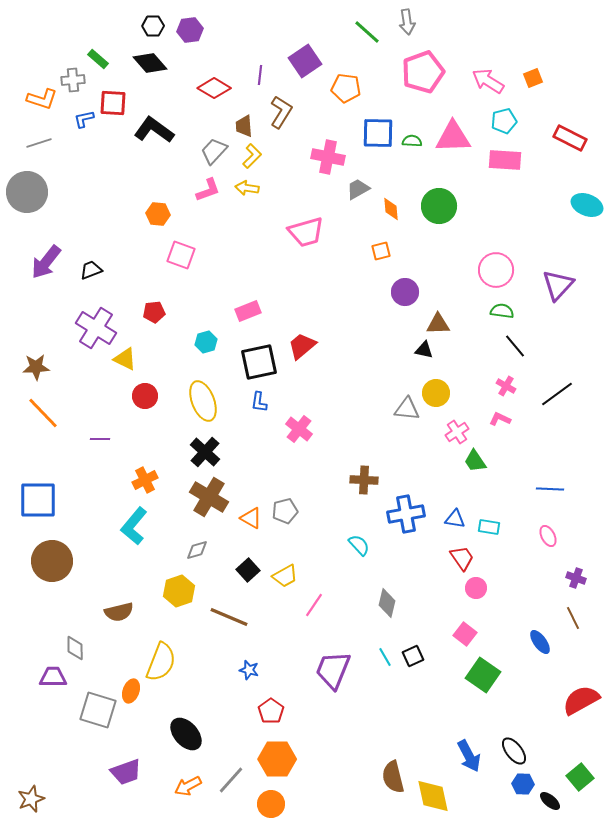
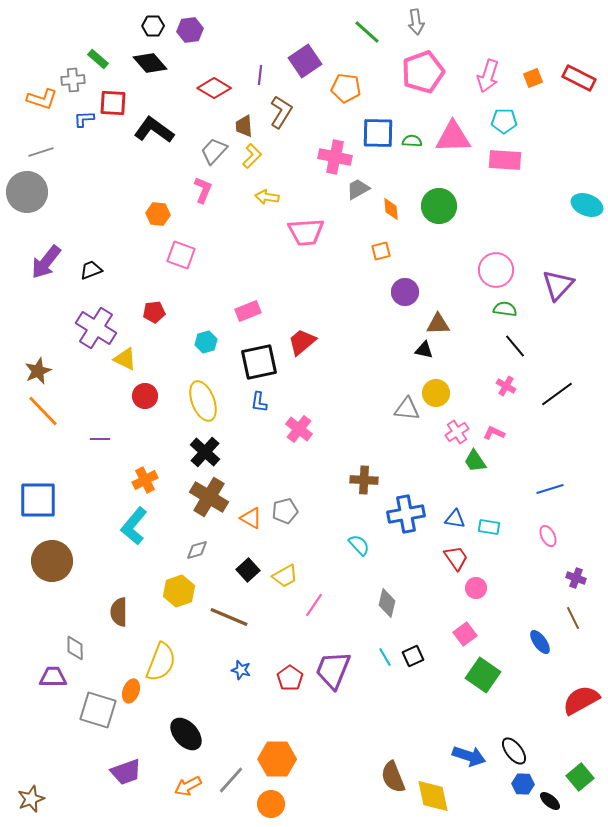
gray arrow at (407, 22): moved 9 px right
pink arrow at (488, 81): moved 5 px up; rotated 104 degrees counterclockwise
blue L-shape at (84, 119): rotated 10 degrees clockwise
cyan pentagon at (504, 121): rotated 15 degrees clockwise
red rectangle at (570, 138): moved 9 px right, 60 px up
gray line at (39, 143): moved 2 px right, 9 px down
pink cross at (328, 157): moved 7 px right
yellow arrow at (247, 188): moved 20 px right, 9 px down
pink L-shape at (208, 190): moved 5 px left; rotated 48 degrees counterclockwise
pink trapezoid at (306, 232): rotated 12 degrees clockwise
green semicircle at (502, 311): moved 3 px right, 2 px up
red trapezoid at (302, 346): moved 4 px up
brown star at (36, 367): moved 2 px right, 4 px down; rotated 20 degrees counterclockwise
orange line at (43, 413): moved 2 px up
pink L-shape at (500, 419): moved 6 px left, 14 px down
blue line at (550, 489): rotated 20 degrees counterclockwise
red trapezoid at (462, 558): moved 6 px left
brown semicircle at (119, 612): rotated 104 degrees clockwise
pink square at (465, 634): rotated 15 degrees clockwise
blue star at (249, 670): moved 8 px left
red pentagon at (271, 711): moved 19 px right, 33 px up
blue arrow at (469, 756): rotated 44 degrees counterclockwise
brown semicircle at (393, 777): rotated 8 degrees counterclockwise
